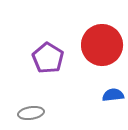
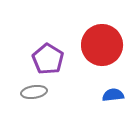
purple pentagon: moved 1 px down
gray ellipse: moved 3 px right, 21 px up
